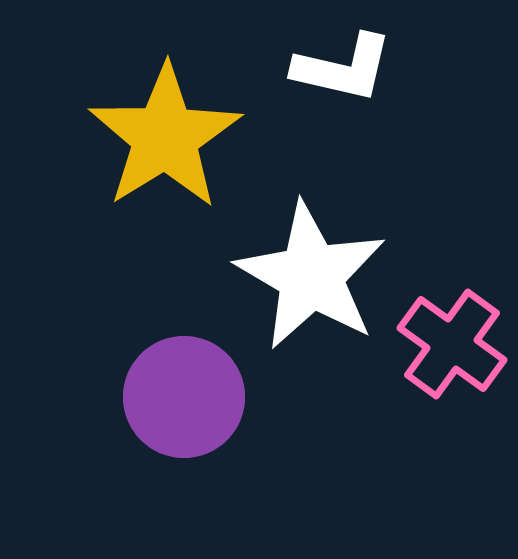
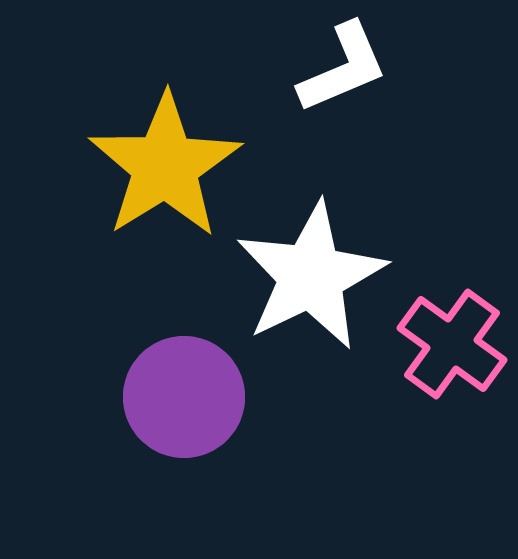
white L-shape: rotated 36 degrees counterclockwise
yellow star: moved 29 px down
white star: rotated 16 degrees clockwise
